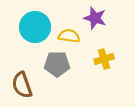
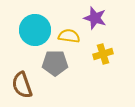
cyan circle: moved 3 px down
yellow cross: moved 1 px left, 5 px up
gray pentagon: moved 2 px left, 1 px up
